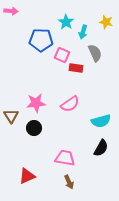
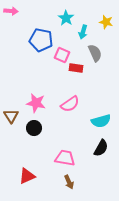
cyan star: moved 4 px up
blue pentagon: rotated 10 degrees clockwise
pink star: rotated 18 degrees clockwise
